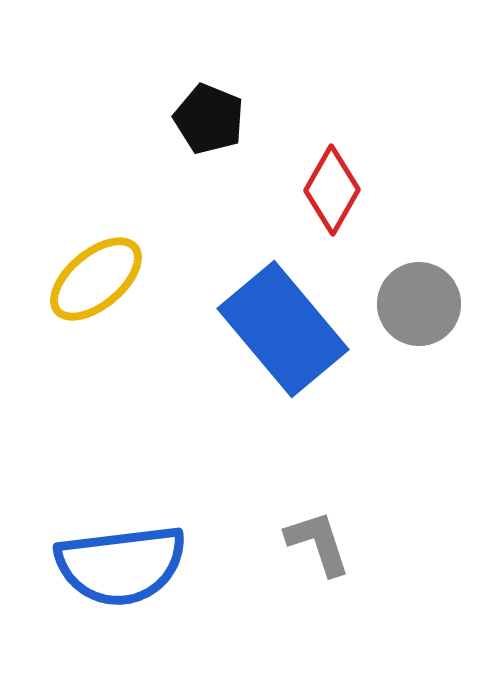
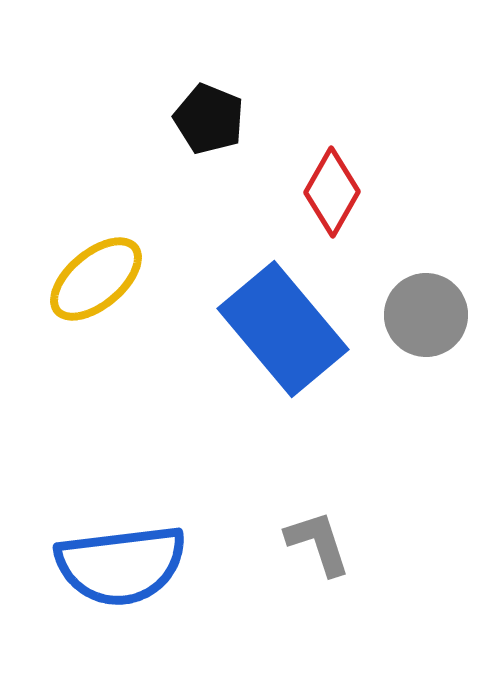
red diamond: moved 2 px down
gray circle: moved 7 px right, 11 px down
